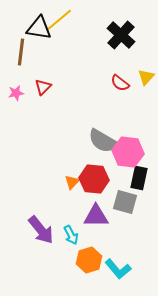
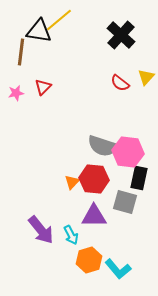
black triangle: moved 3 px down
gray semicircle: moved 5 px down; rotated 12 degrees counterclockwise
purple triangle: moved 2 px left
